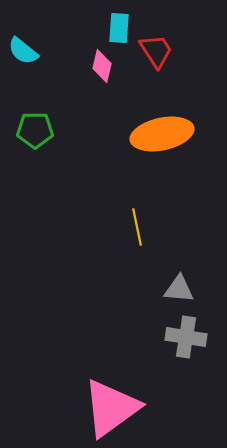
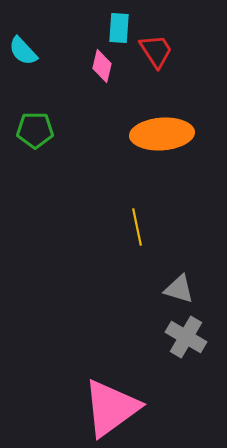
cyan semicircle: rotated 8 degrees clockwise
orange ellipse: rotated 8 degrees clockwise
gray triangle: rotated 12 degrees clockwise
gray cross: rotated 21 degrees clockwise
